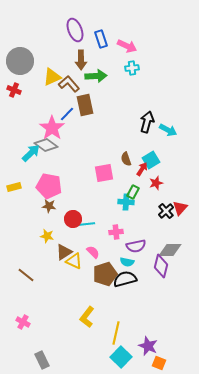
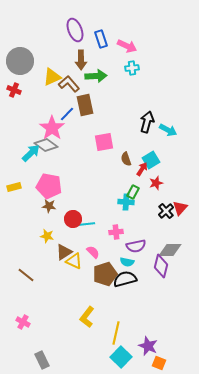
pink square at (104, 173): moved 31 px up
